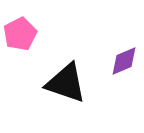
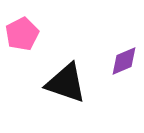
pink pentagon: moved 2 px right
